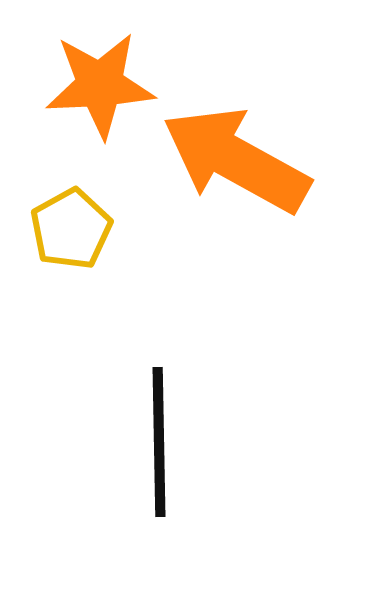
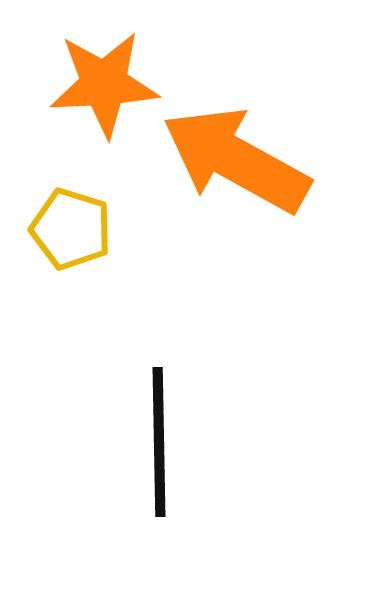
orange star: moved 4 px right, 1 px up
yellow pentagon: rotated 26 degrees counterclockwise
